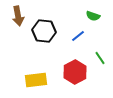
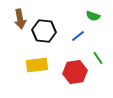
brown arrow: moved 2 px right, 3 px down
green line: moved 2 px left
red hexagon: rotated 20 degrees clockwise
yellow rectangle: moved 1 px right, 15 px up
